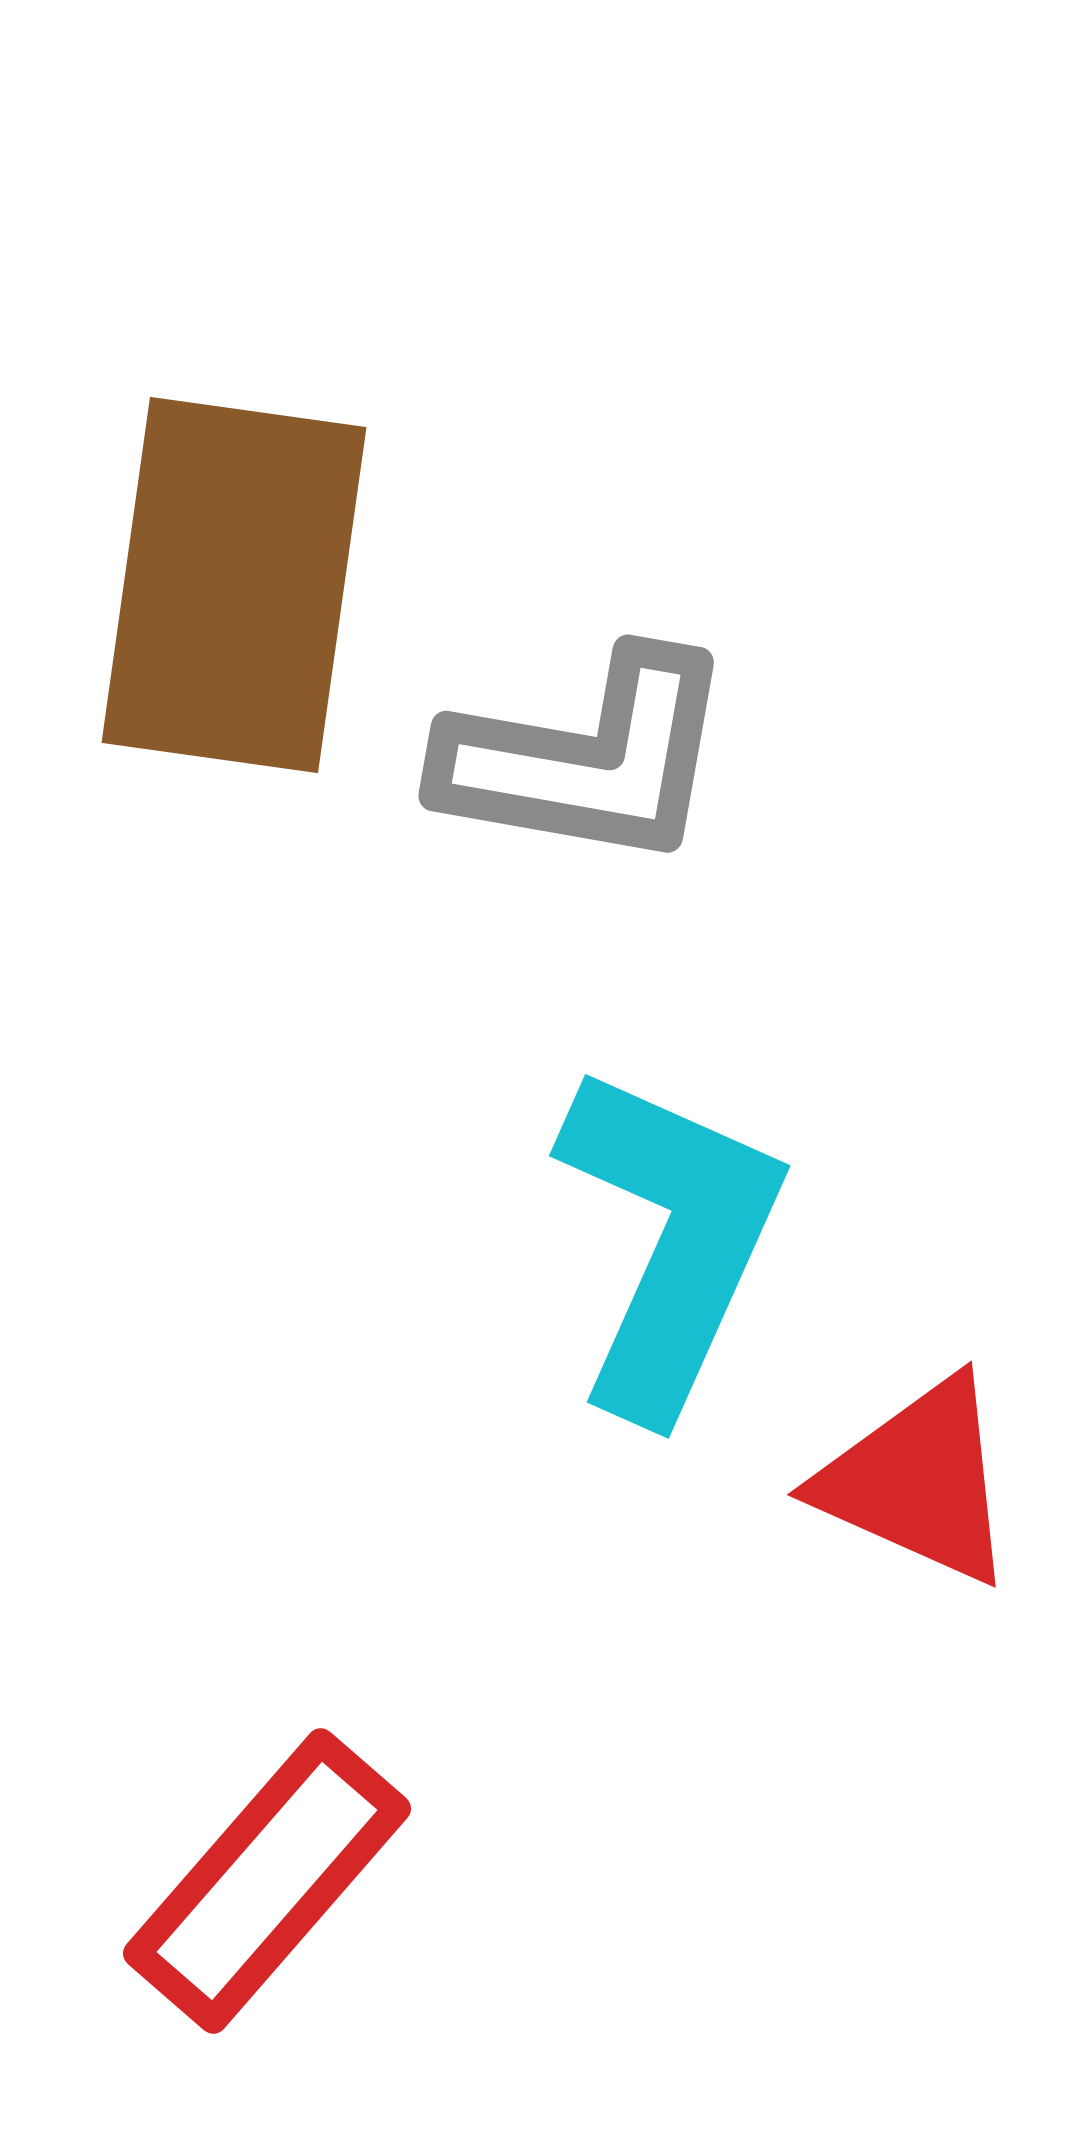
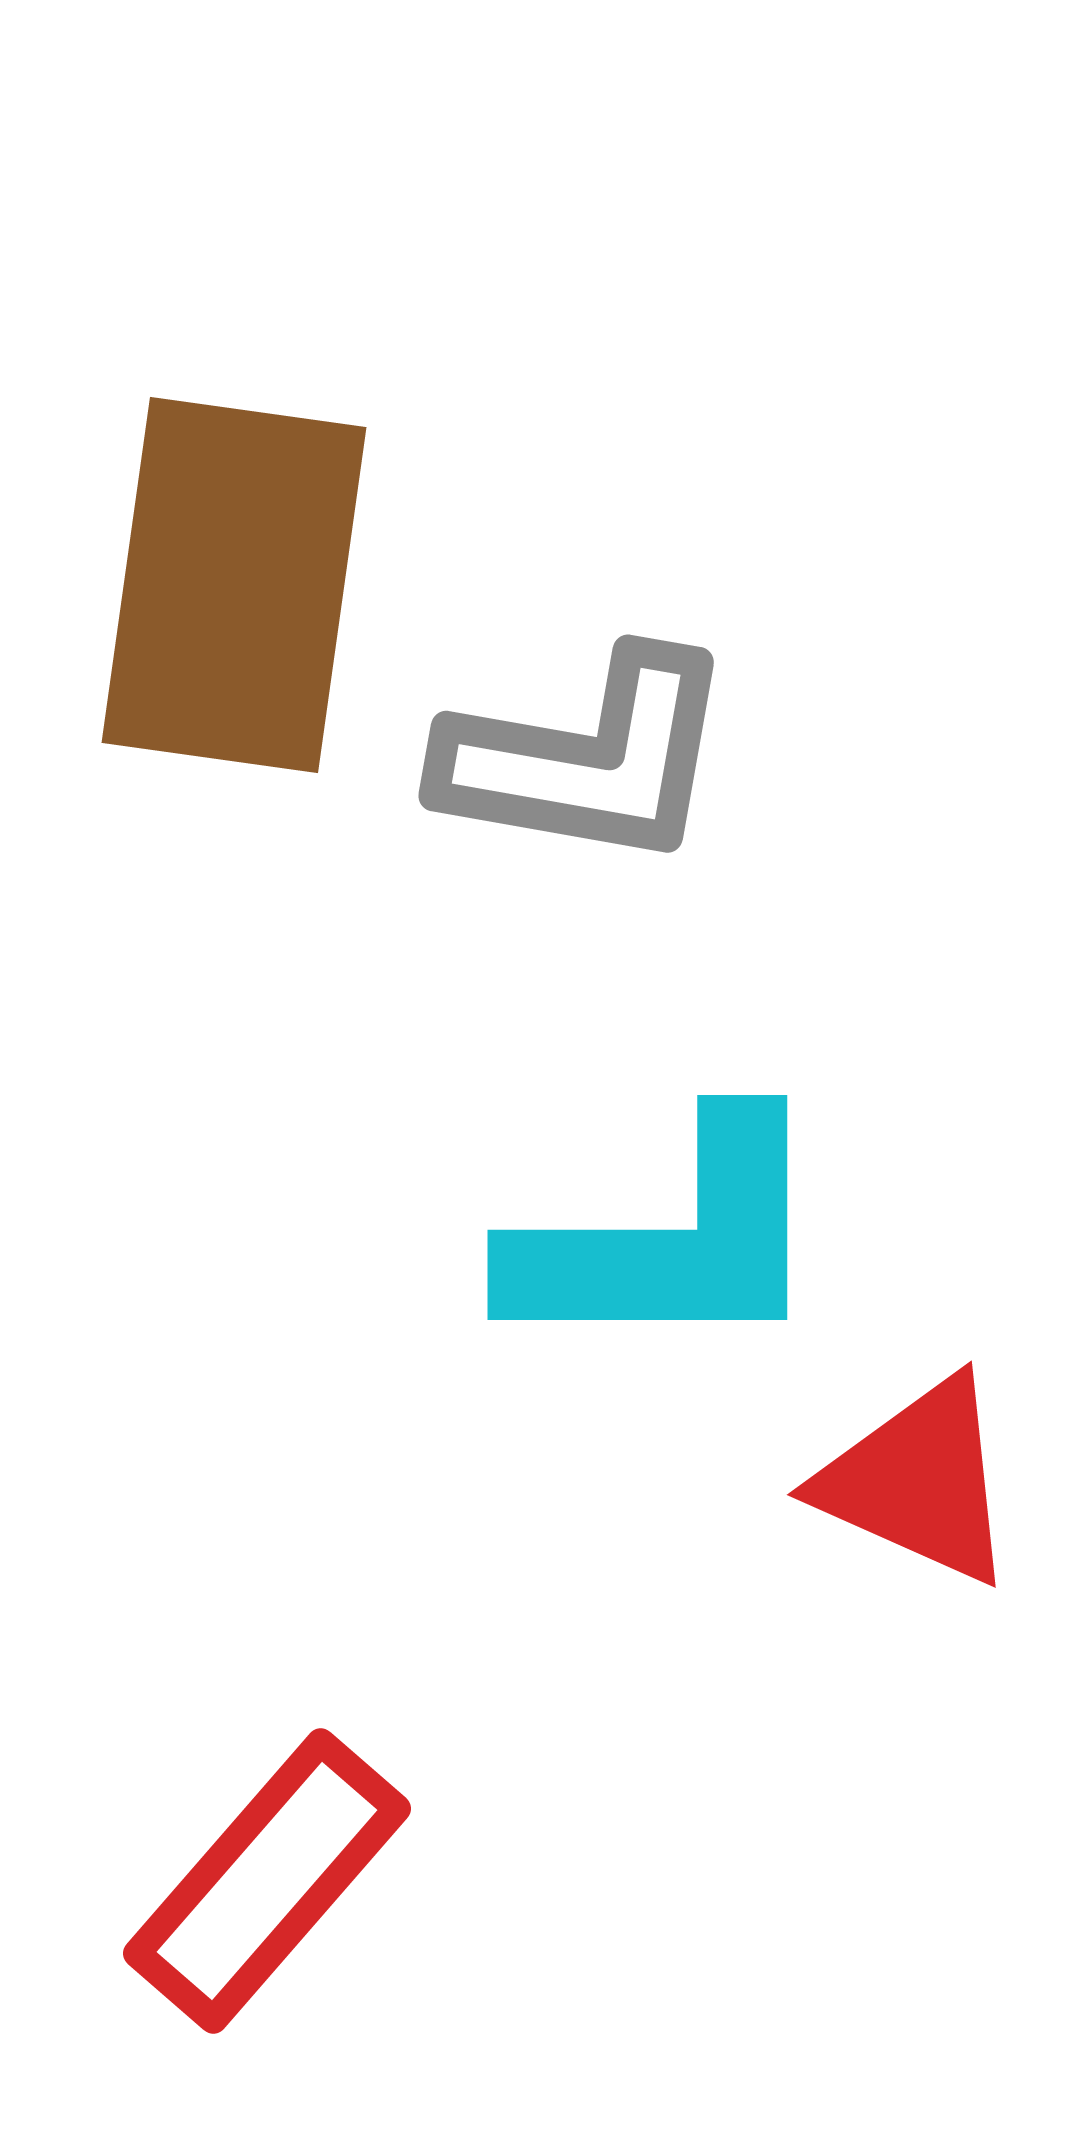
cyan L-shape: rotated 66 degrees clockwise
